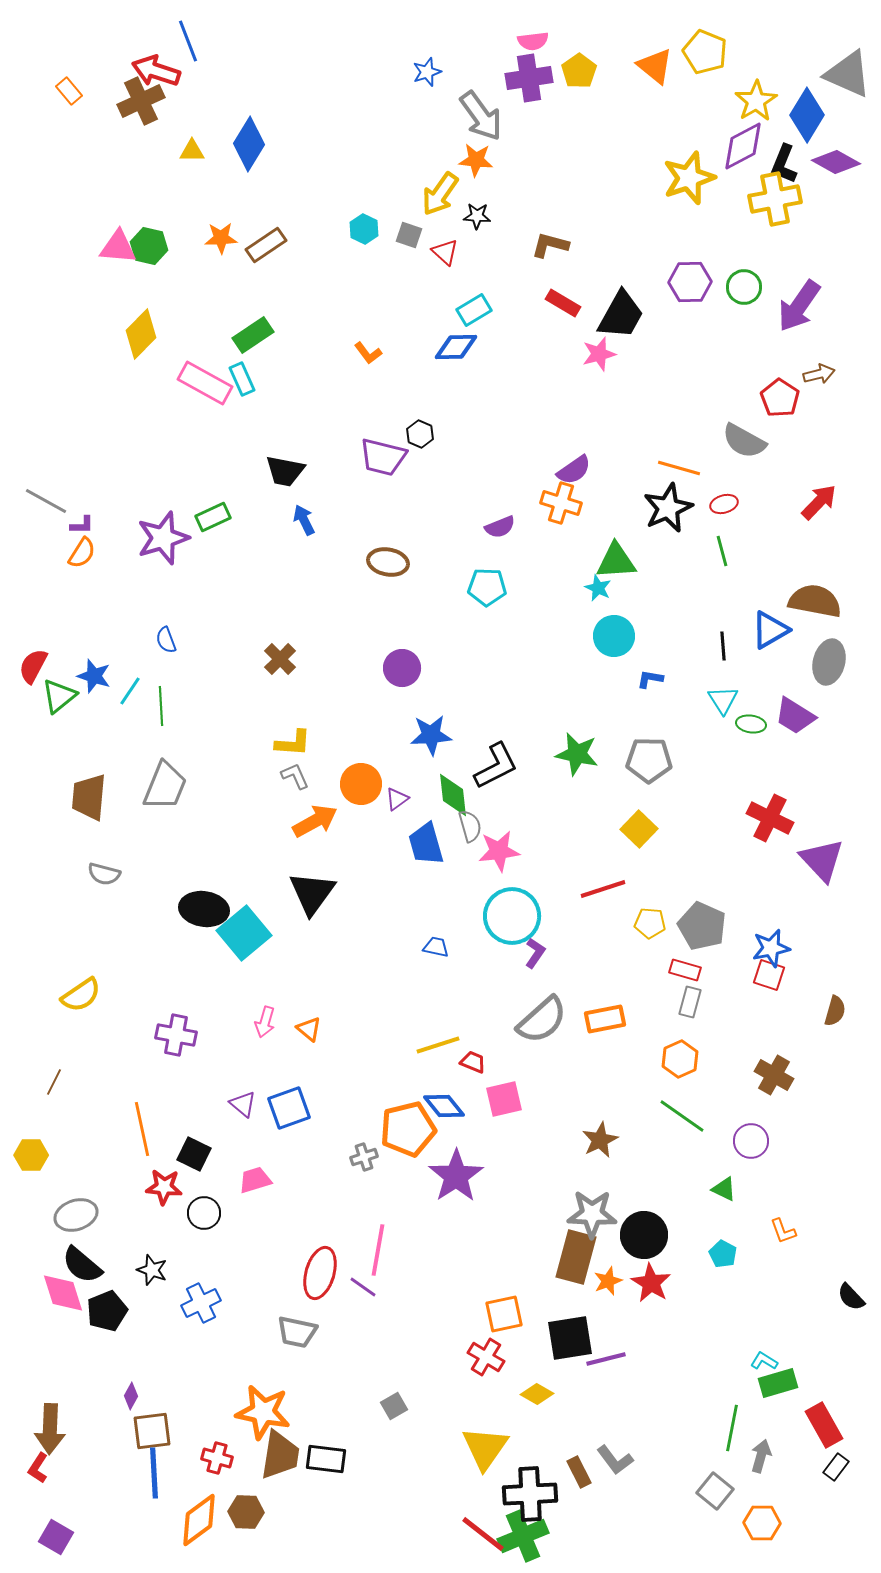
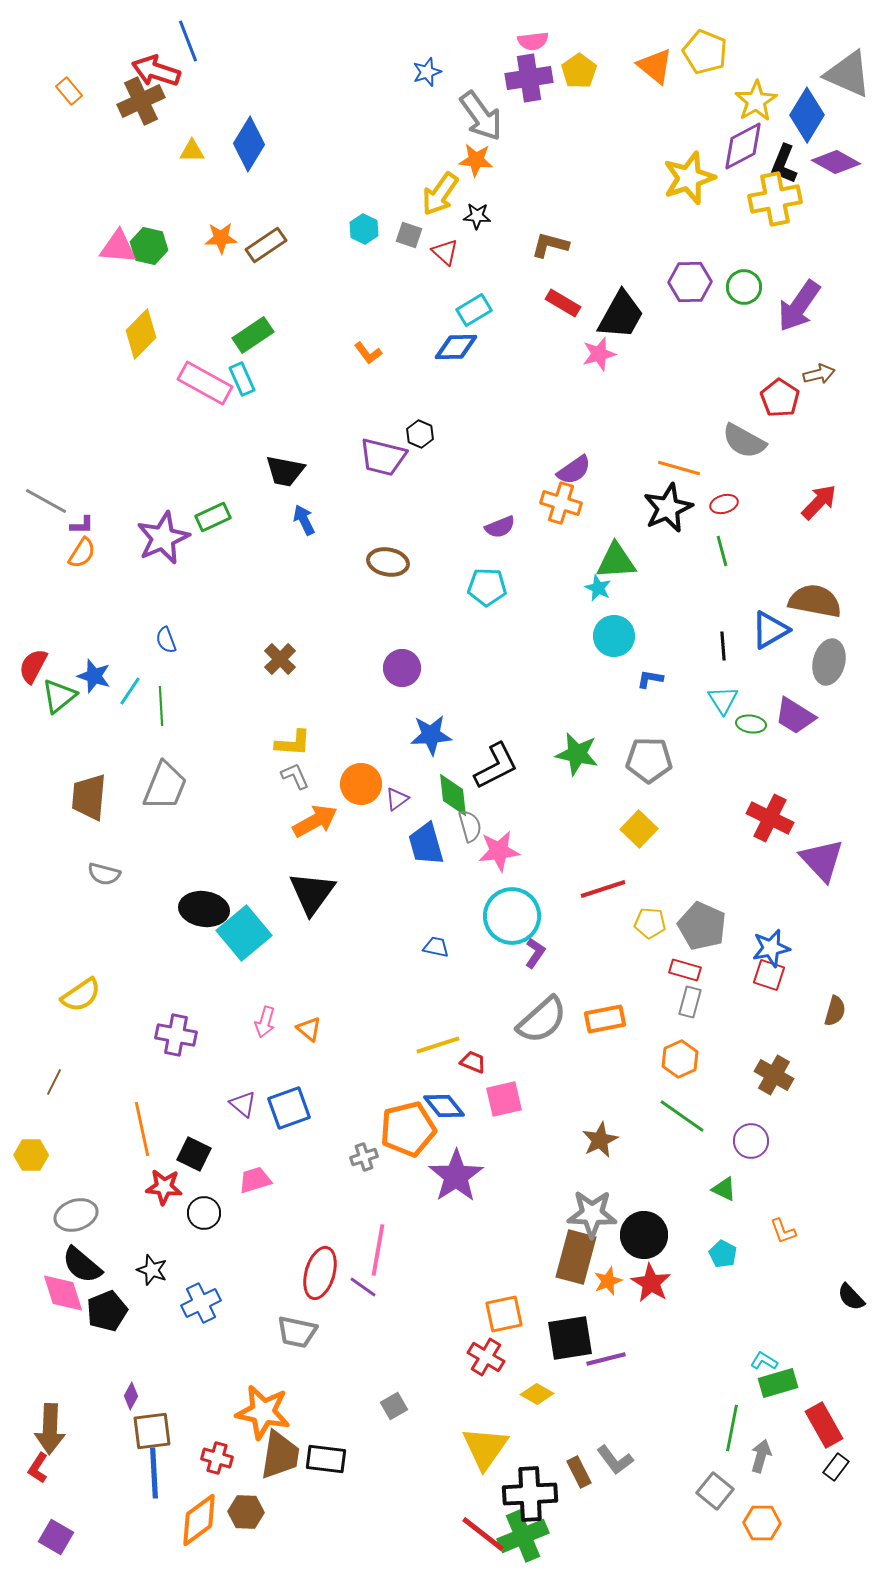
purple star at (163, 538): rotated 6 degrees counterclockwise
